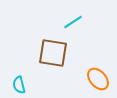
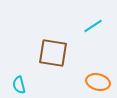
cyan line: moved 20 px right, 4 px down
orange ellipse: moved 3 px down; rotated 35 degrees counterclockwise
